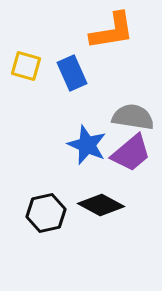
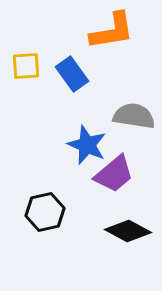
yellow square: rotated 20 degrees counterclockwise
blue rectangle: moved 1 px down; rotated 12 degrees counterclockwise
gray semicircle: moved 1 px right, 1 px up
purple trapezoid: moved 17 px left, 21 px down
black diamond: moved 27 px right, 26 px down
black hexagon: moved 1 px left, 1 px up
